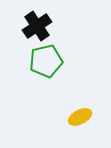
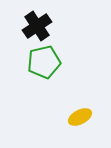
green pentagon: moved 2 px left, 1 px down
